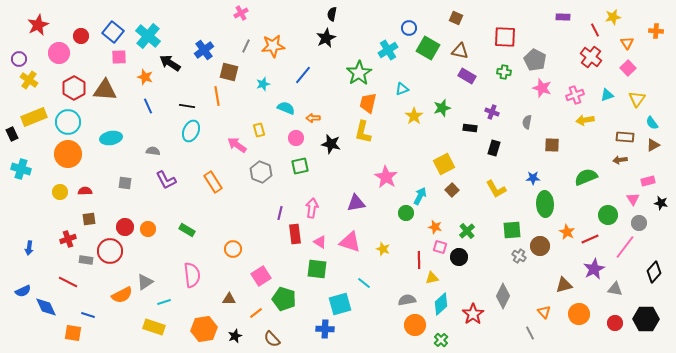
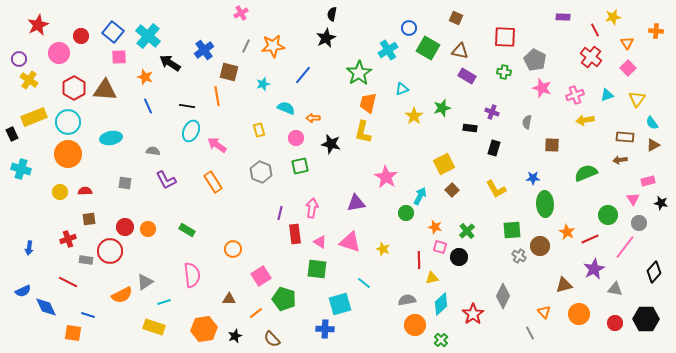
pink arrow at (237, 145): moved 20 px left
green semicircle at (586, 177): moved 4 px up
